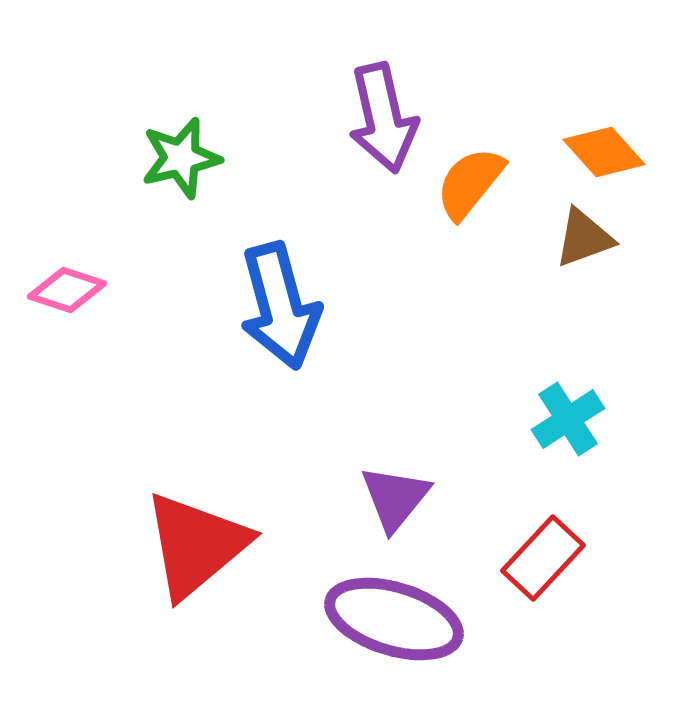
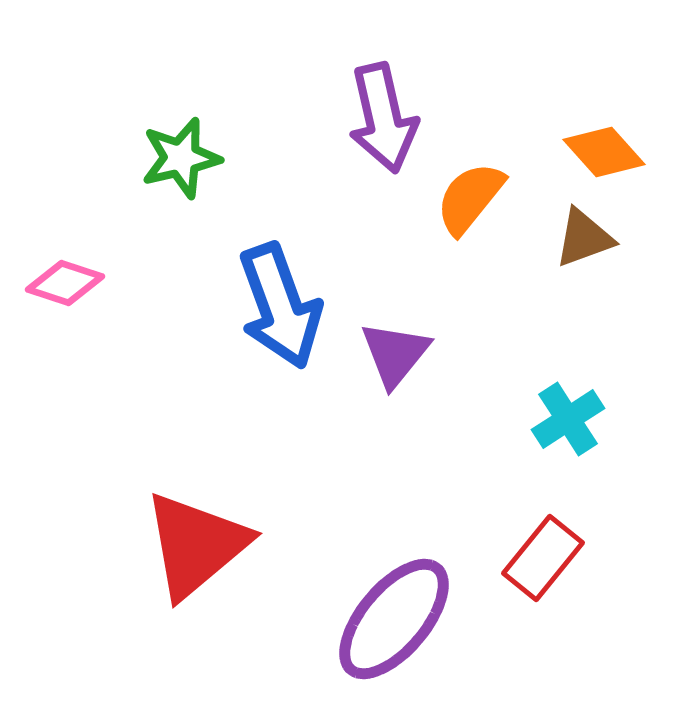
orange semicircle: moved 15 px down
pink diamond: moved 2 px left, 7 px up
blue arrow: rotated 5 degrees counterclockwise
purple triangle: moved 144 px up
red rectangle: rotated 4 degrees counterclockwise
purple ellipse: rotated 67 degrees counterclockwise
